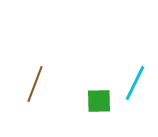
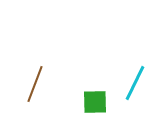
green square: moved 4 px left, 1 px down
